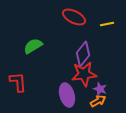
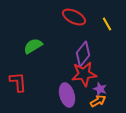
yellow line: rotated 72 degrees clockwise
